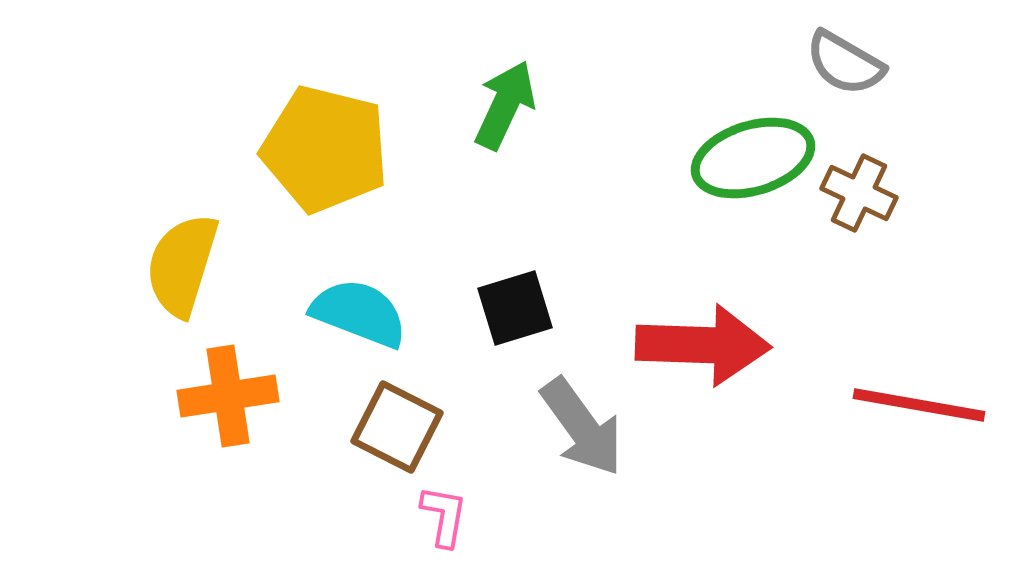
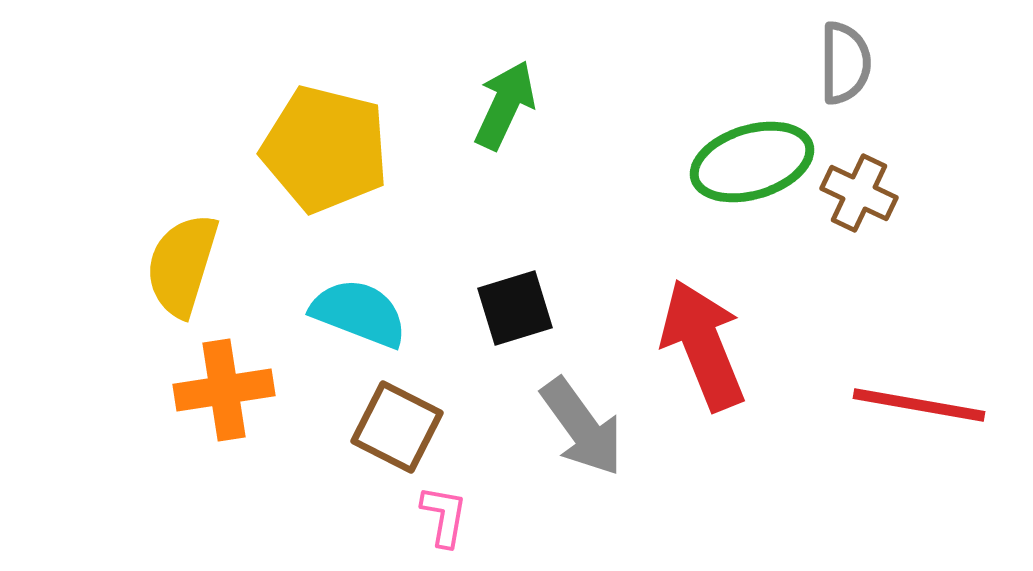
gray semicircle: rotated 120 degrees counterclockwise
green ellipse: moved 1 px left, 4 px down
red arrow: rotated 114 degrees counterclockwise
orange cross: moved 4 px left, 6 px up
